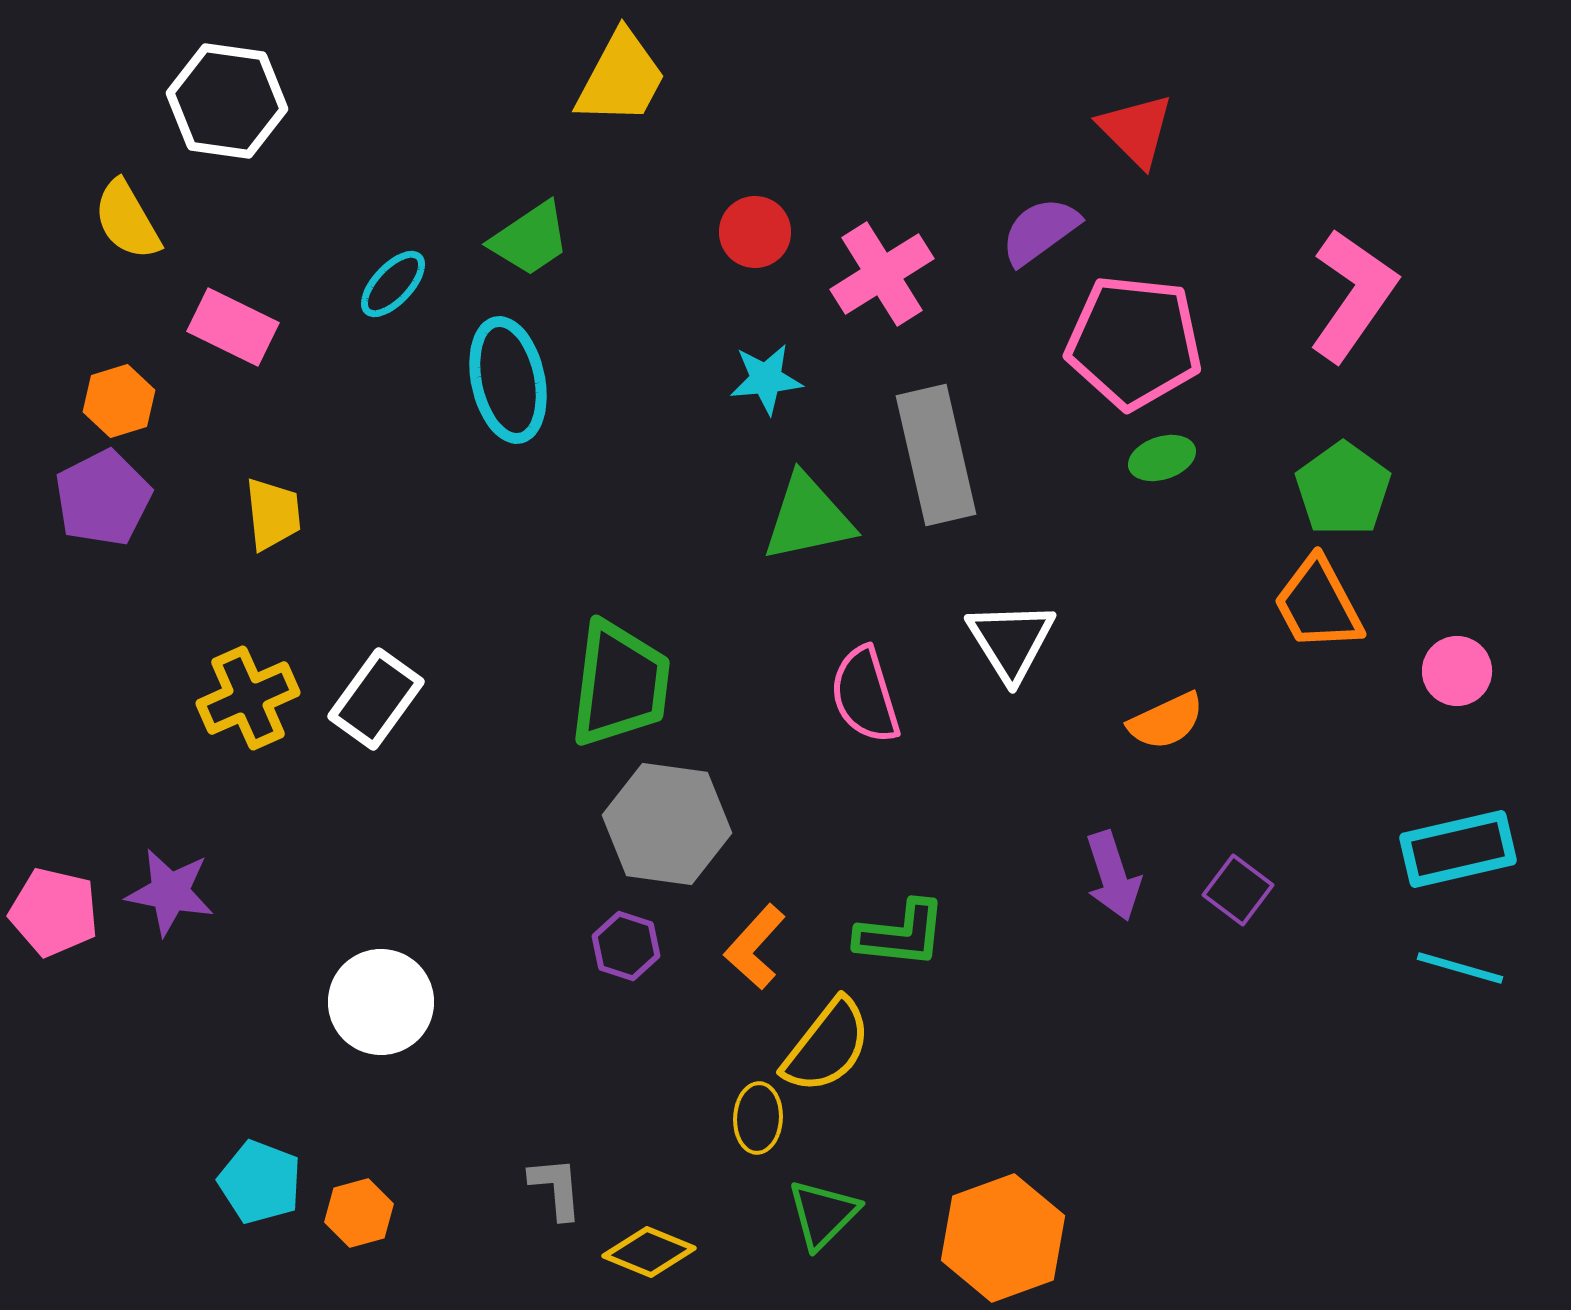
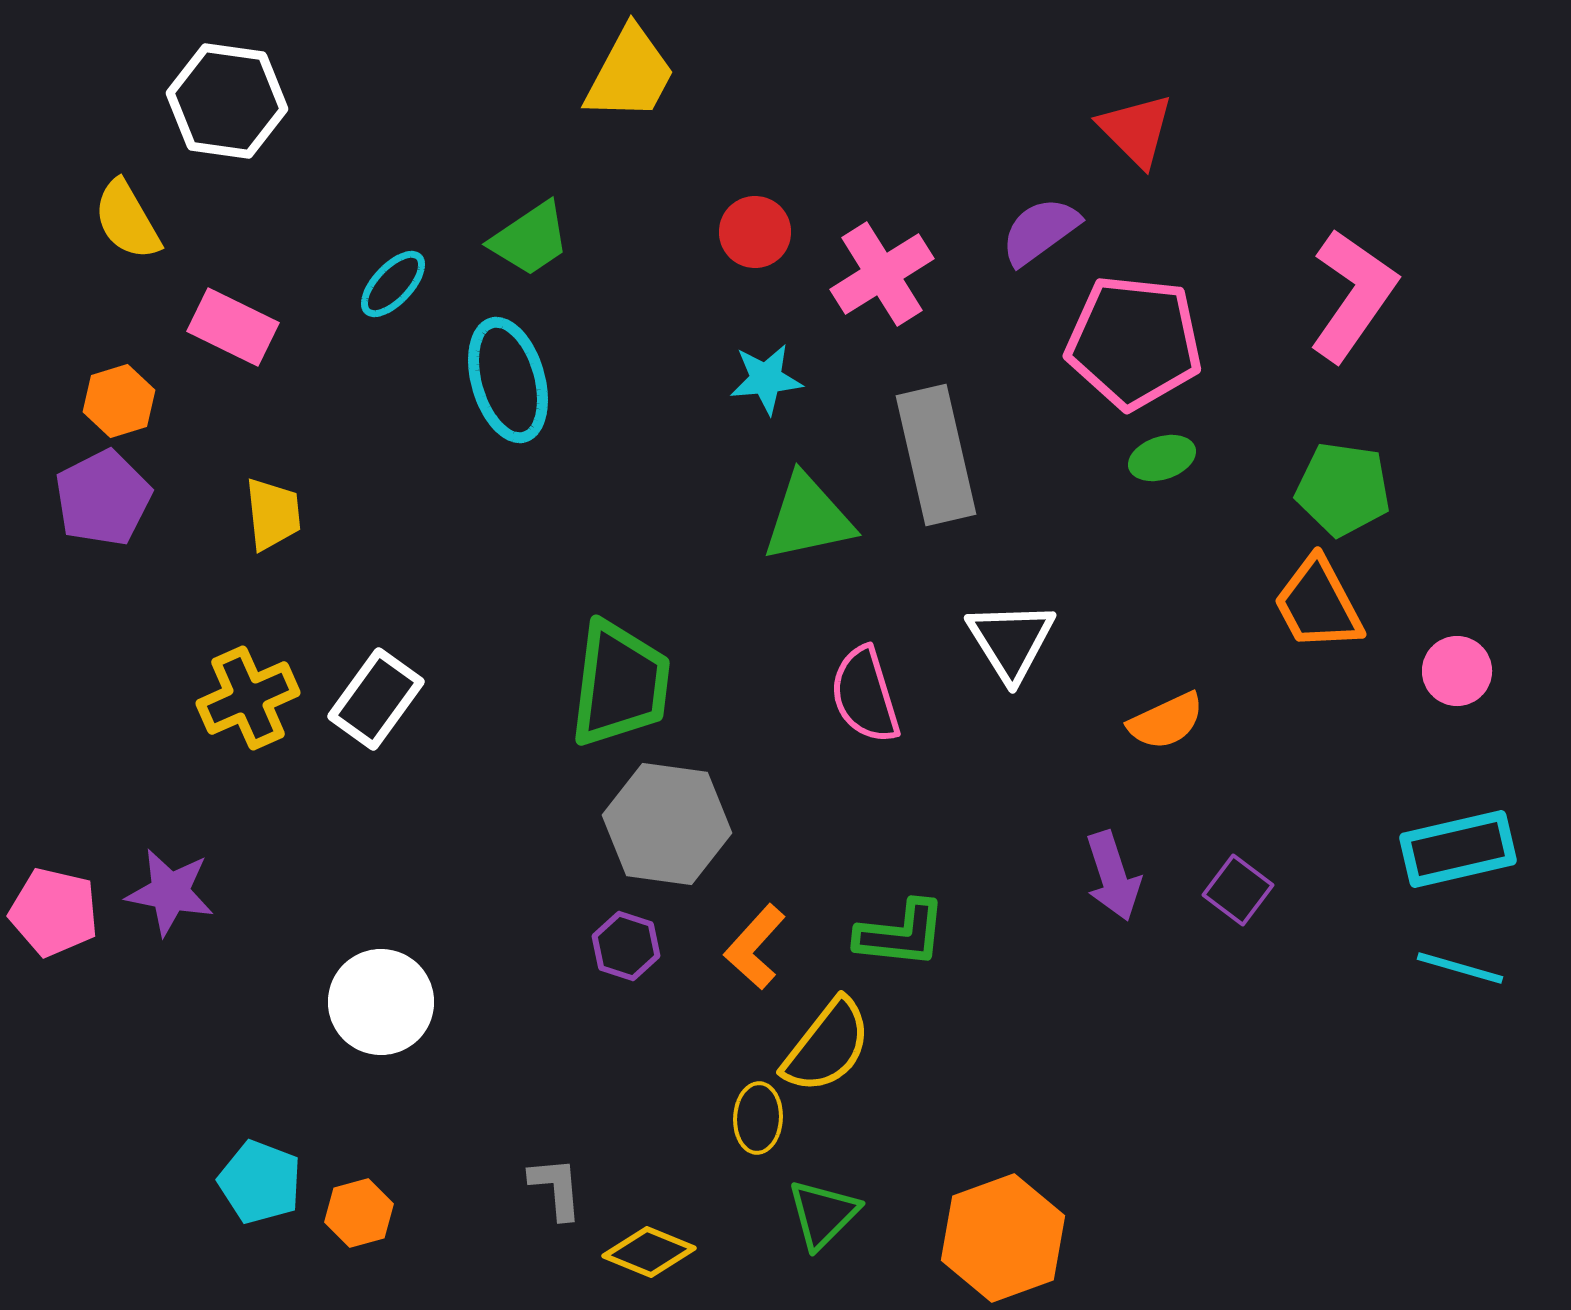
yellow trapezoid at (621, 78): moved 9 px right, 4 px up
cyan ellipse at (508, 380): rotated 4 degrees counterclockwise
green pentagon at (1343, 489): rotated 28 degrees counterclockwise
